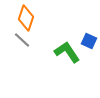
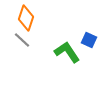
blue square: moved 1 px up
